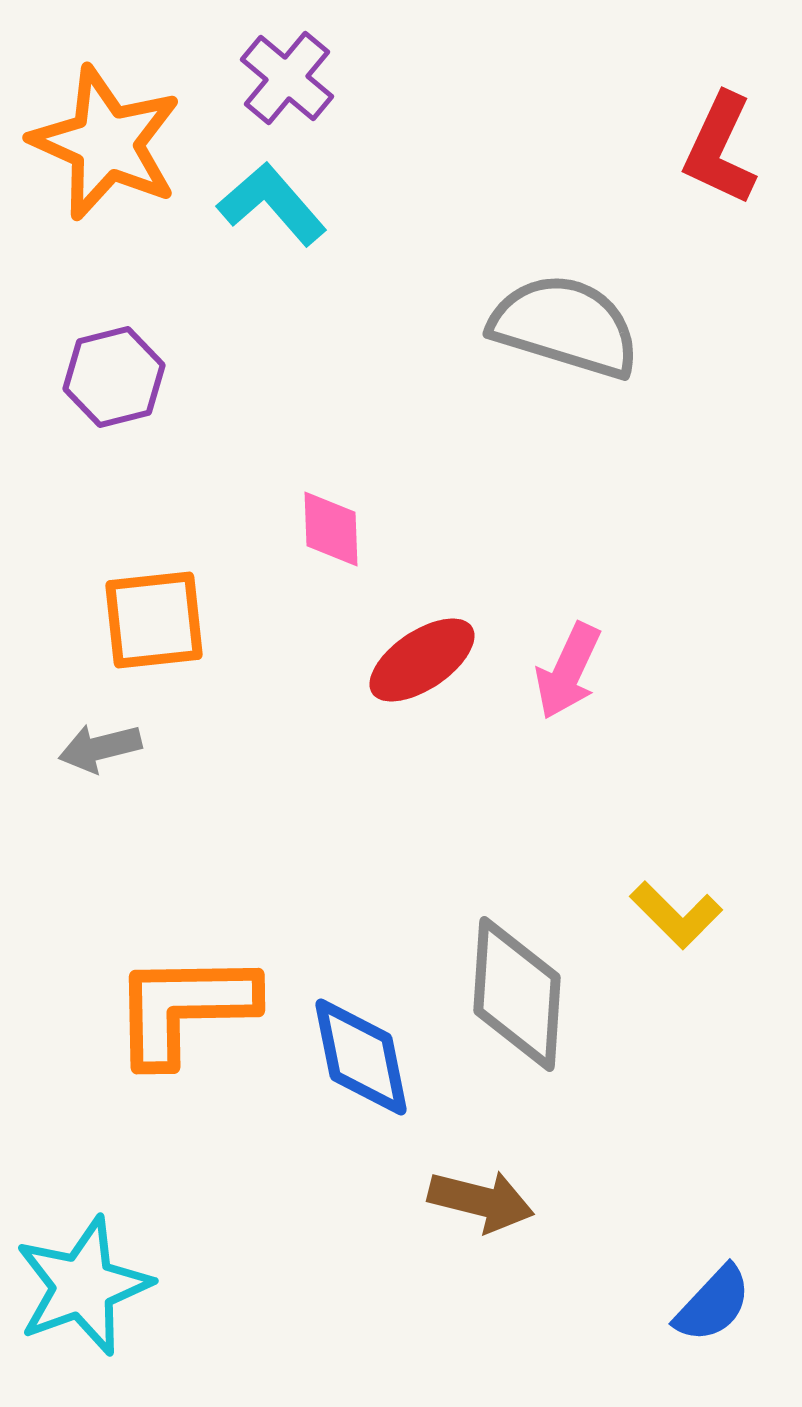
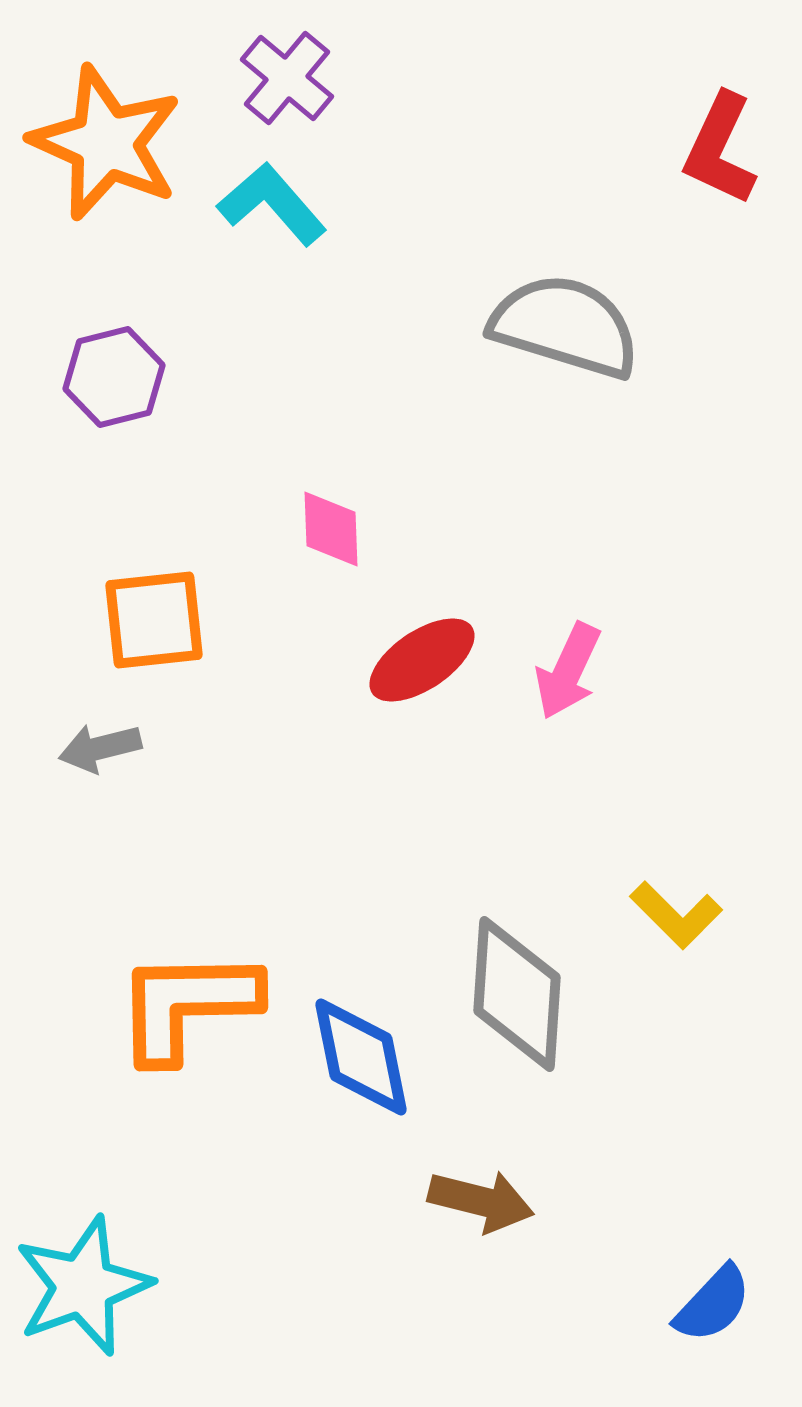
orange L-shape: moved 3 px right, 3 px up
